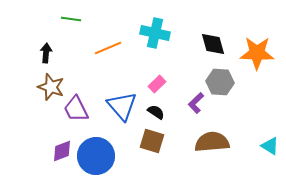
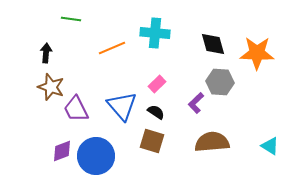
cyan cross: rotated 8 degrees counterclockwise
orange line: moved 4 px right
